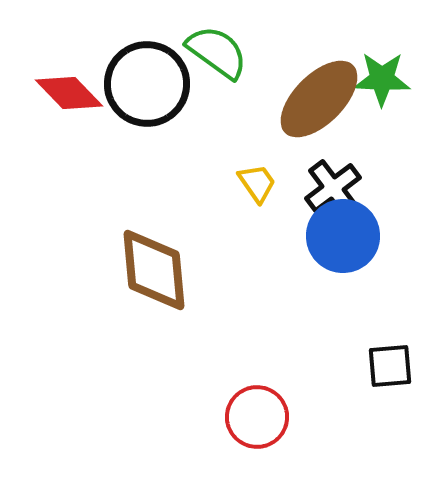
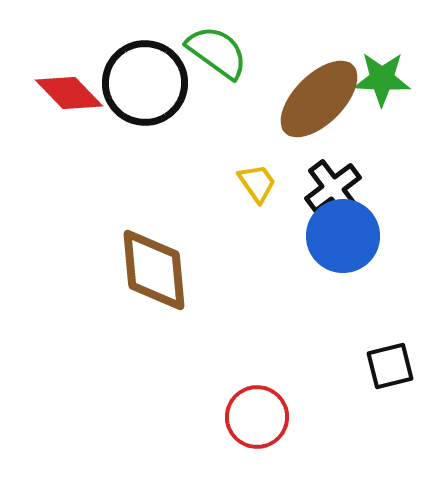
black circle: moved 2 px left, 1 px up
black square: rotated 9 degrees counterclockwise
